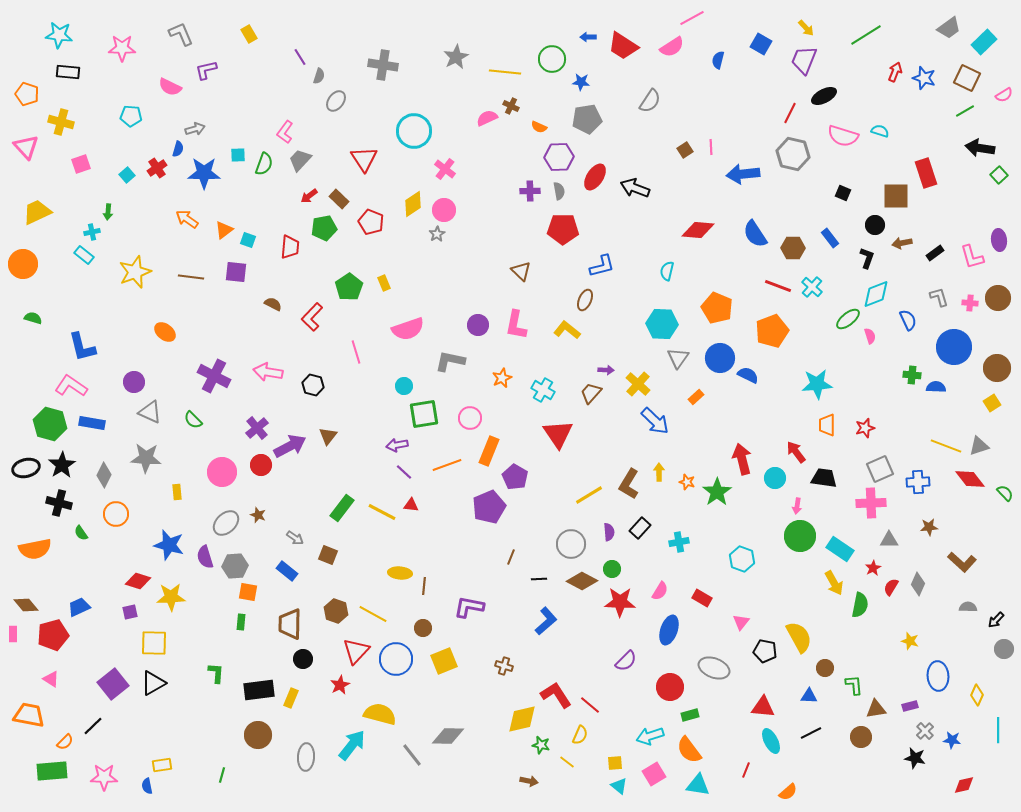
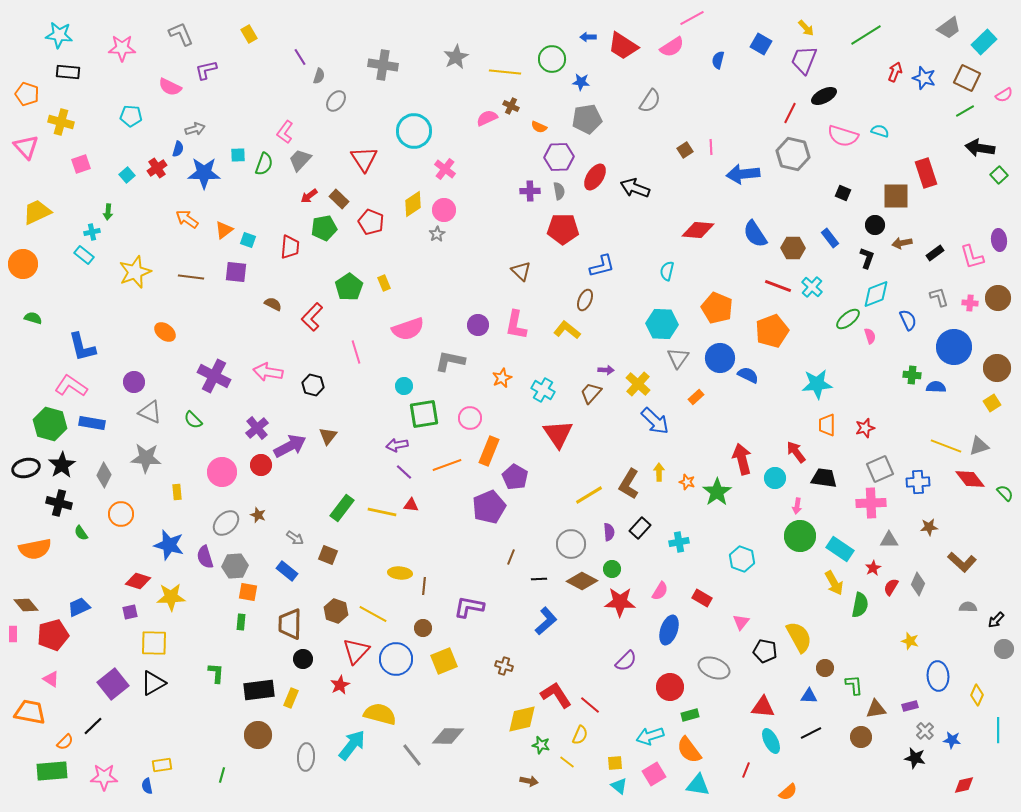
yellow line at (382, 512): rotated 16 degrees counterclockwise
orange circle at (116, 514): moved 5 px right
orange trapezoid at (29, 715): moved 1 px right, 3 px up
